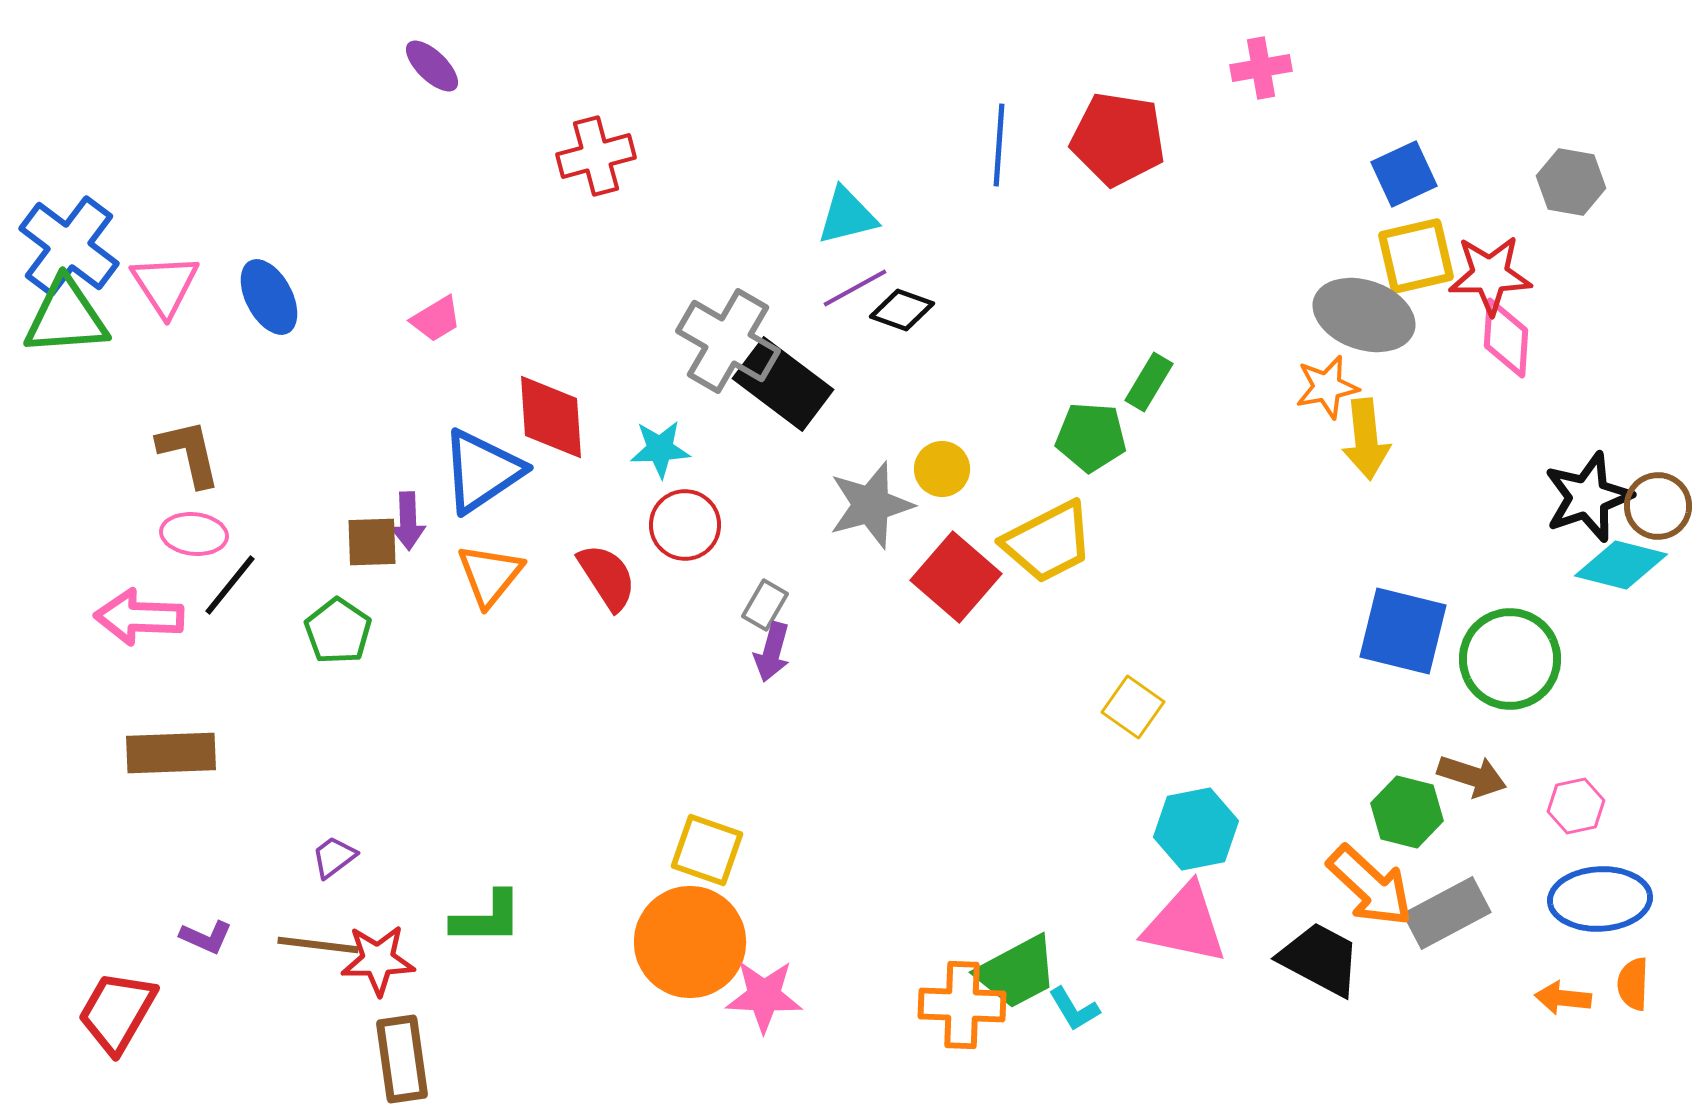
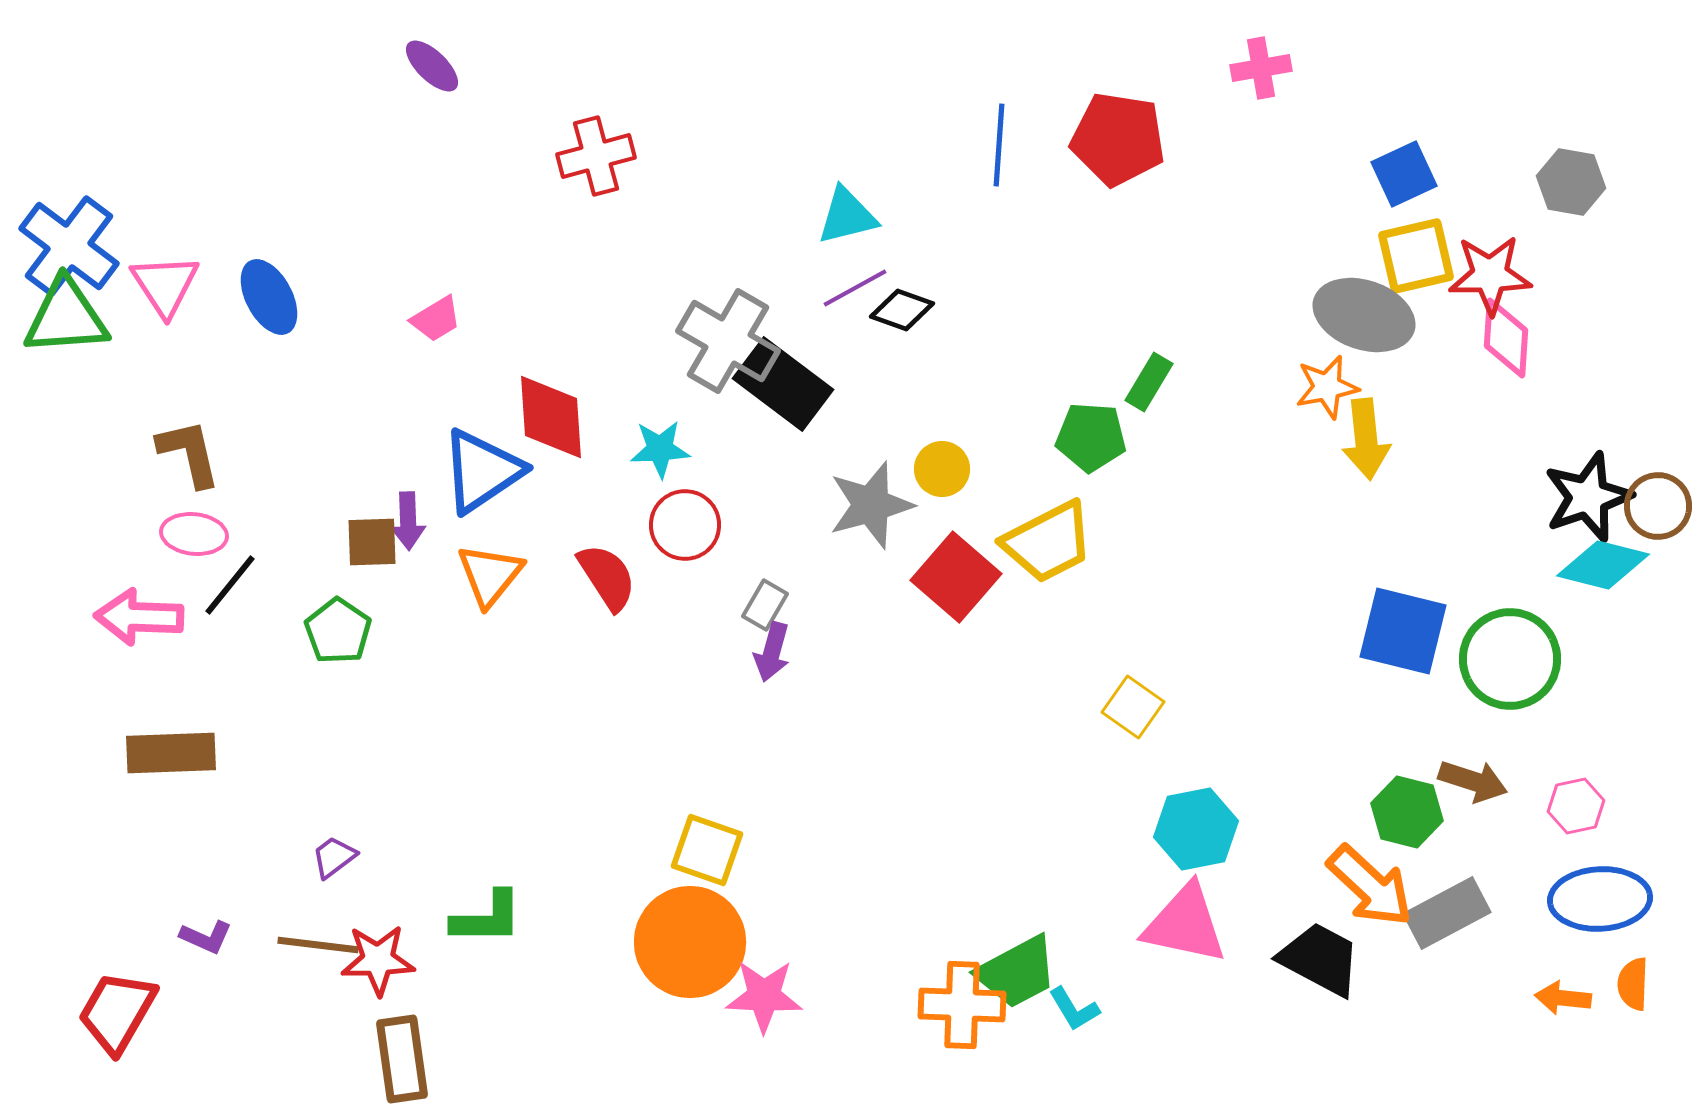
cyan diamond at (1621, 565): moved 18 px left
brown arrow at (1472, 776): moved 1 px right, 5 px down
